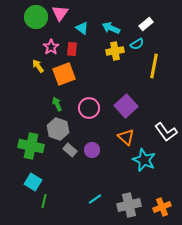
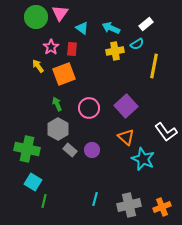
gray hexagon: rotated 10 degrees clockwise
green cross: moved 4 px left, 3 px down
cyan star: moved 1 px left, 1 px up
cyan line: rotated 40 degrees counterclockwise
